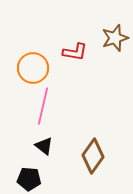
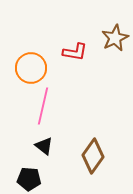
brown star: rotated 8 degrees counterclockwise
orange circle: moved 2 px left
